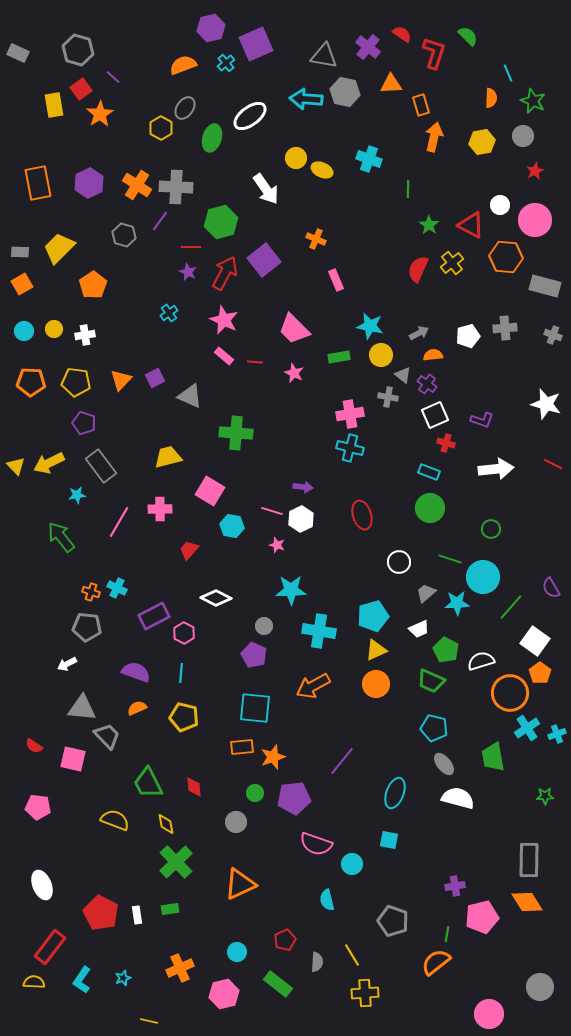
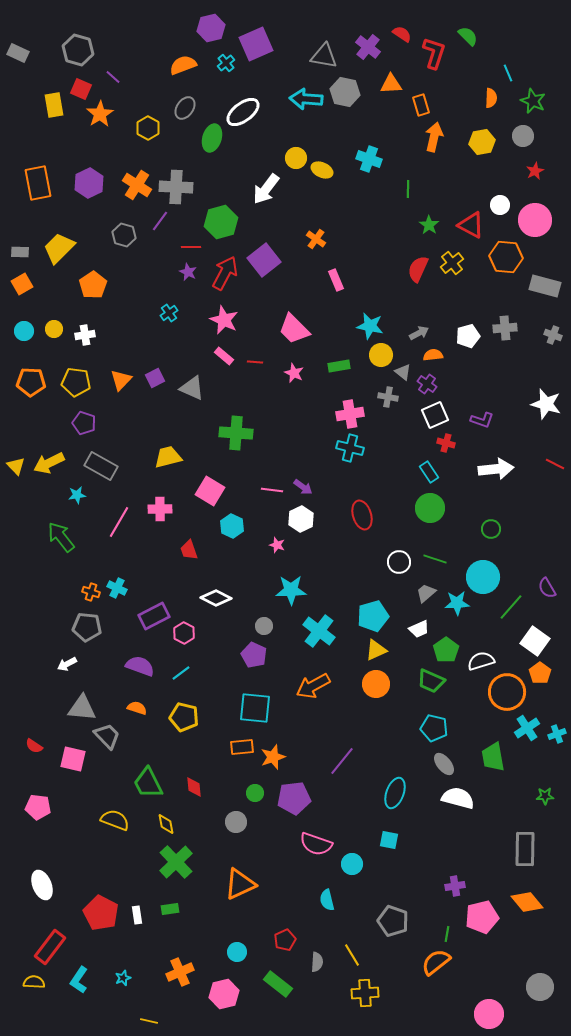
red square at (81, 89): rotated 30 degrees counterclockwise
white ellipse at (250, 116): moved 7 px left, 4 px up
yellow hexagon at (161, 128): moved 13 px left
white arrow at (266, 189): rotated 72 degrees clockwise
orange cross at (316, 239): rotated 12 degrees clockwise
green rectangle at (339, 357): moved 9 px down
gray triangle at (403, 375): moved 3 px up
gray triangle at (190, 396): moved 2 px right, 8 px up
red line at (553, 464): moved 2 px right
gray rectangle at (101, 466): rotated 24 degrees counterclockwise
cyan rectangle at (429, 472): rotated 35 degrees clockwise
purple arrow at (303, 487): rotated 30 degrees clockwise
pink line at (272, 511): moved 21 px up; rotated 10 degrees counterclockwise
cyan hexagon at (232, 526): rotated 15 degrees clockwise
red trapezoid at (189, 550): rotated 60 degrees counterclockwise
green line at (450, 559): moved 15 px left
purple semicircle at (551, 588): moved 4 px left
cyan cross at (319, 631): rotated 28 degrees clockwise
green pentagon at (446, 650): rotated 10 degrees clockwise
purple semicircle at (136, 672): moved 4 px right, 6 px up
cyan line at (181, 673): rotated 48 degrees clockwise
orange circle at (510, 693): moved 3 px left, 1 px up
orange semicircle at (137, 708): rotated 42 degrees clockwise
gray rectangle at (529, 860): moved 4 px left, 11 px up
orange diamond at (527, 902): rotated 8 degrees counterclockwise
orange cross at (180, 968): moved 4 px down
cyan L-shape at (82, 980): moved 3 px left
